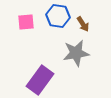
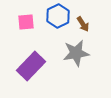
blue hexagon: rotated 25 degrees clockwise
purple rectangle: moved 9 px left, 14 px up; rotated 8 degrees clockwise
